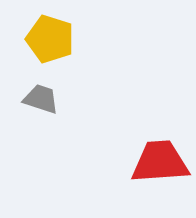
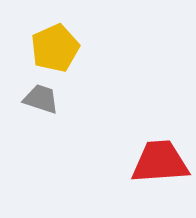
yellow pentagon: moved 5 px right, 9 px down; rotated 30 degrees clockwise
